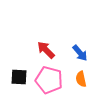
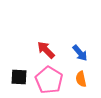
pink pentagon: rotated 16 degrees clockwise
